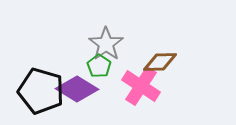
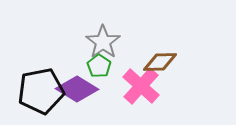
gray star: moved 3 px left, 2 px up
pink cross: rotated 9 degrees clockwise
black pentagon: rotated 27 degrees counterclockwise
